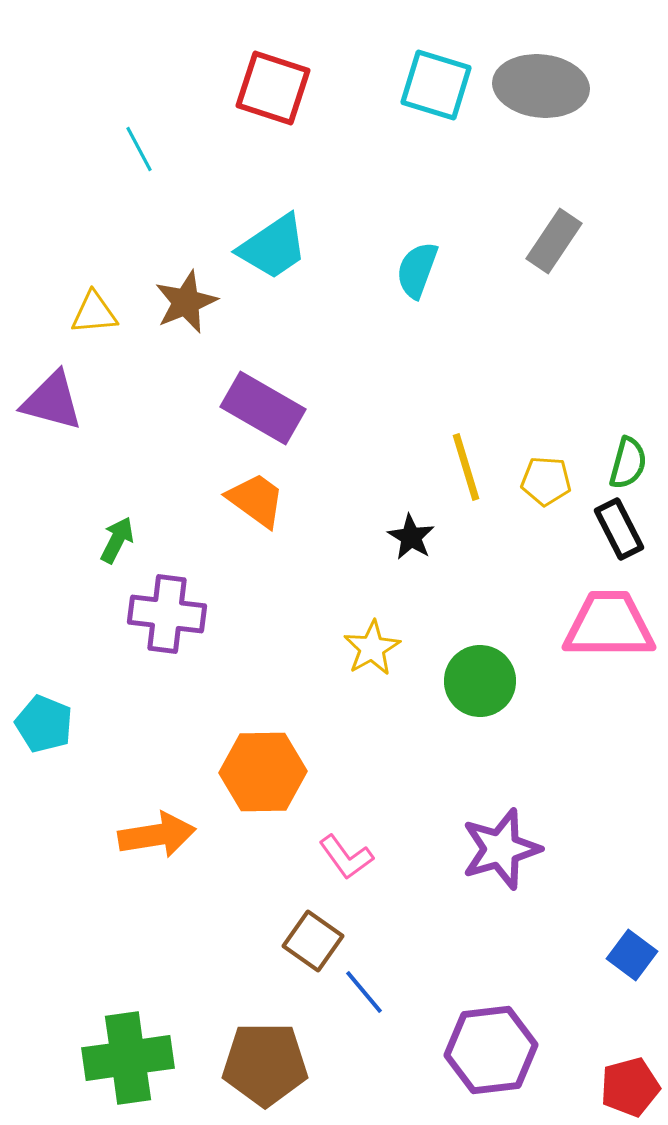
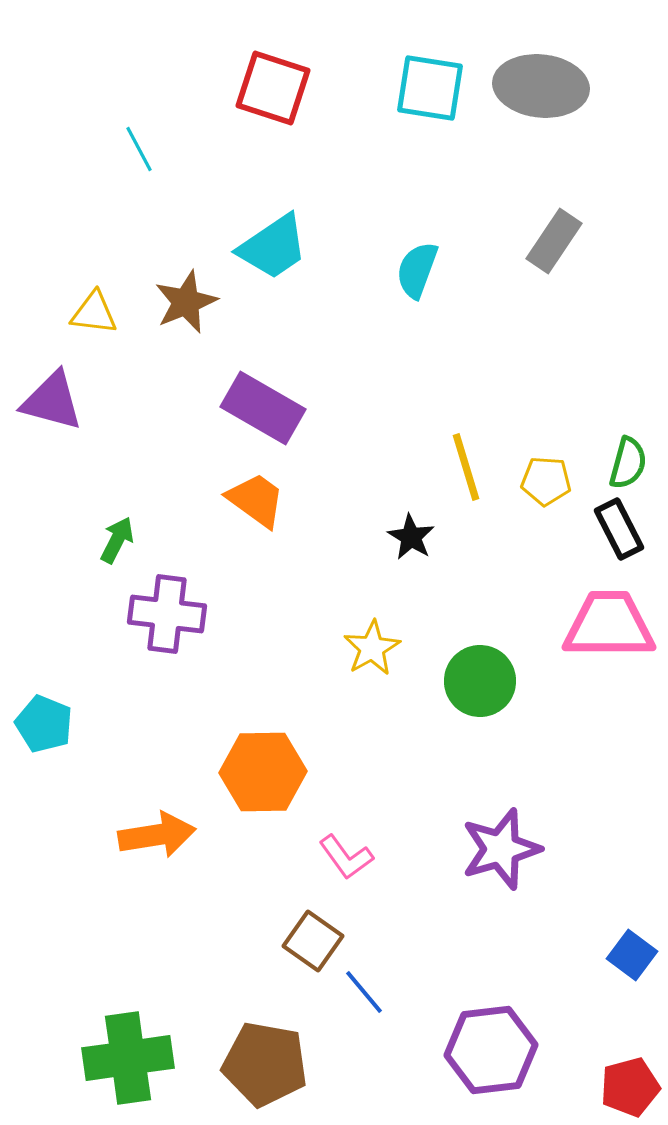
cyan square: moved 6 px left, 3 px down; rotated 8 degrees counterclockwise
yellow triangle: rotated 12 degrees clockwise
brown pentagon: rotated 10 degrees clockwise
